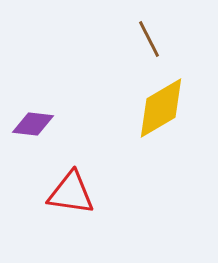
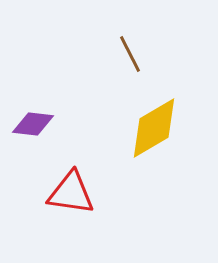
brown line: moved 19 px left, 15 px down
yellow diamond: moved 7 px left, 20 px down
